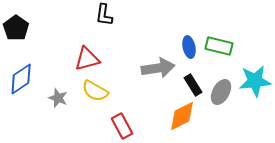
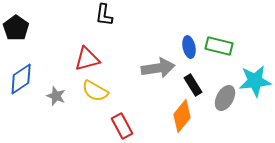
gray ellipse: moved 4 px right, 6 px down
gray star: moved 2 px left, 2 px up
orange diamond: rotated 24 degrees counterclockwise
